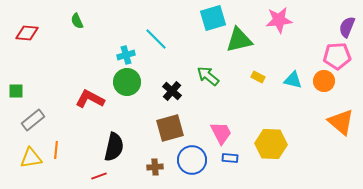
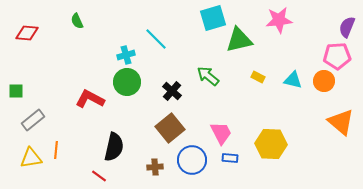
brown square: rotated 24 degrees counterclockwise
red line: rotated 56 degrees clockwise
